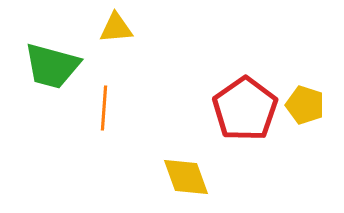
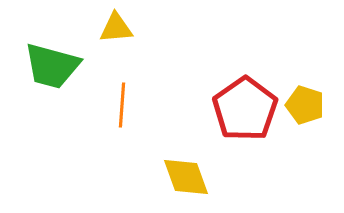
orange line: moved 18 px right, 3 px up
